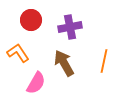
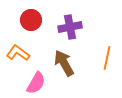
orange L-shape: rotated 20 degrees counterclockwise
orange line: moved 3 px right, 3 px up
